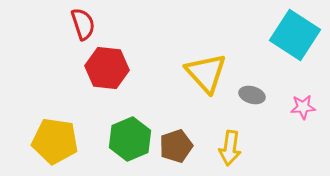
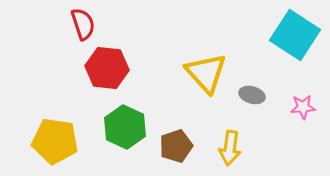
green hexagon: moved 5 px left, 12 px up; rotated 12 degrees counterclockwise
